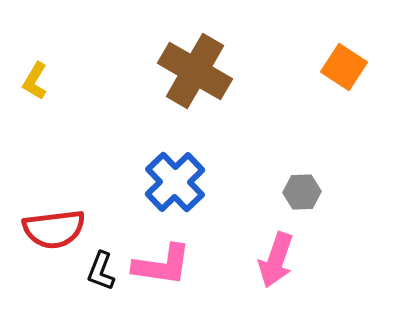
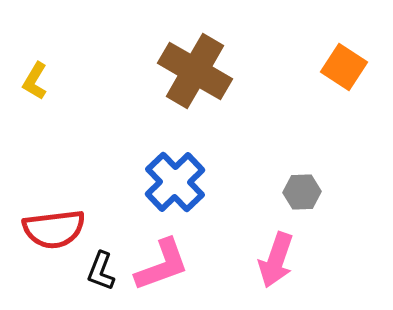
pink L-shape: rotated 28 degrees counterclockwise
